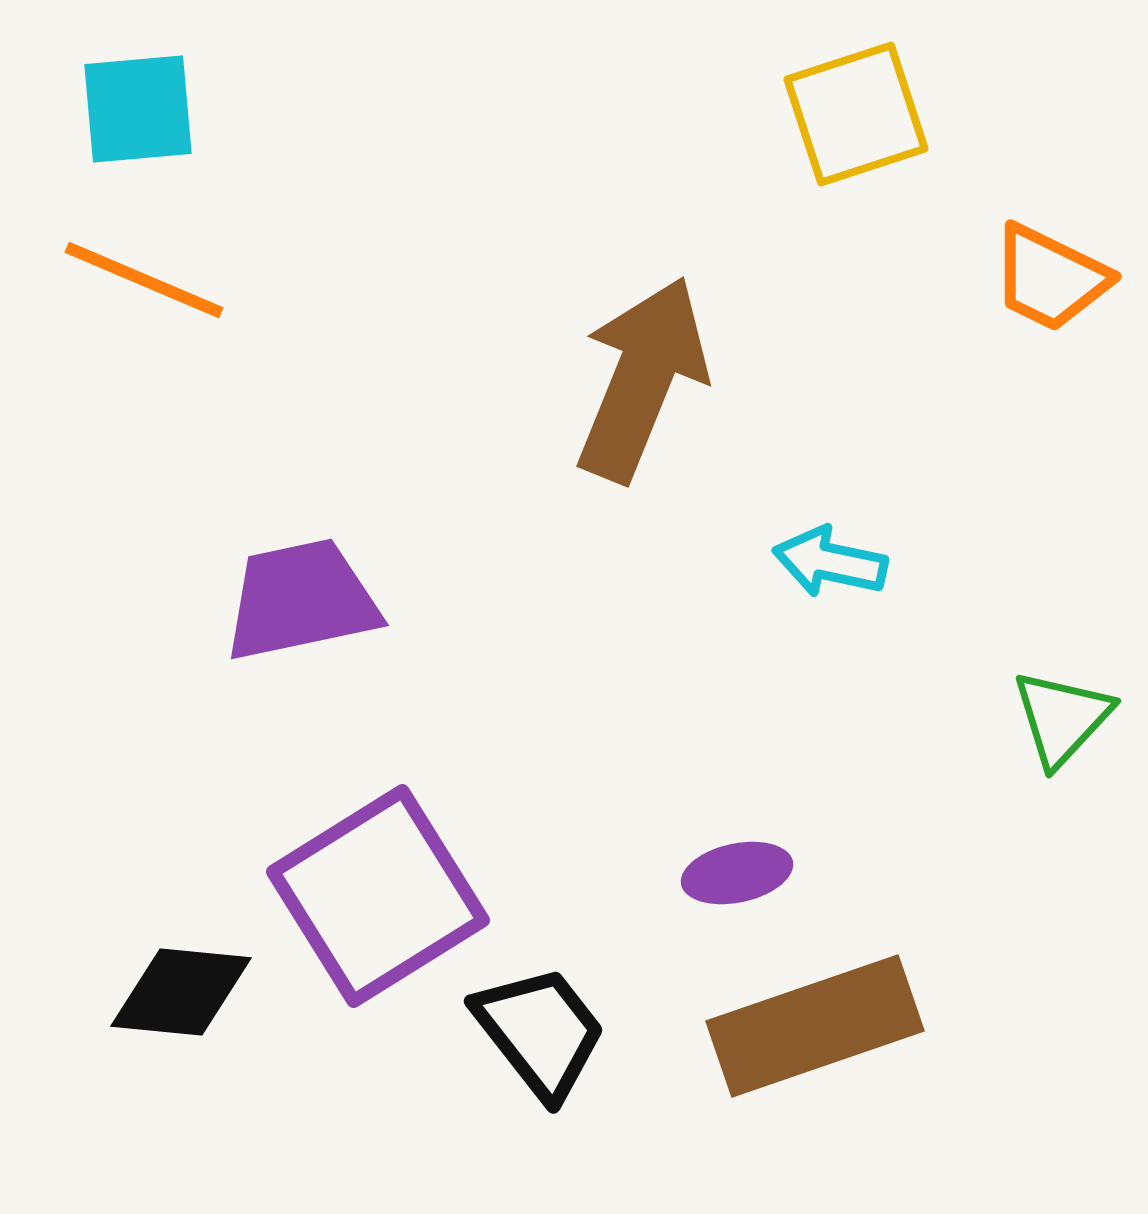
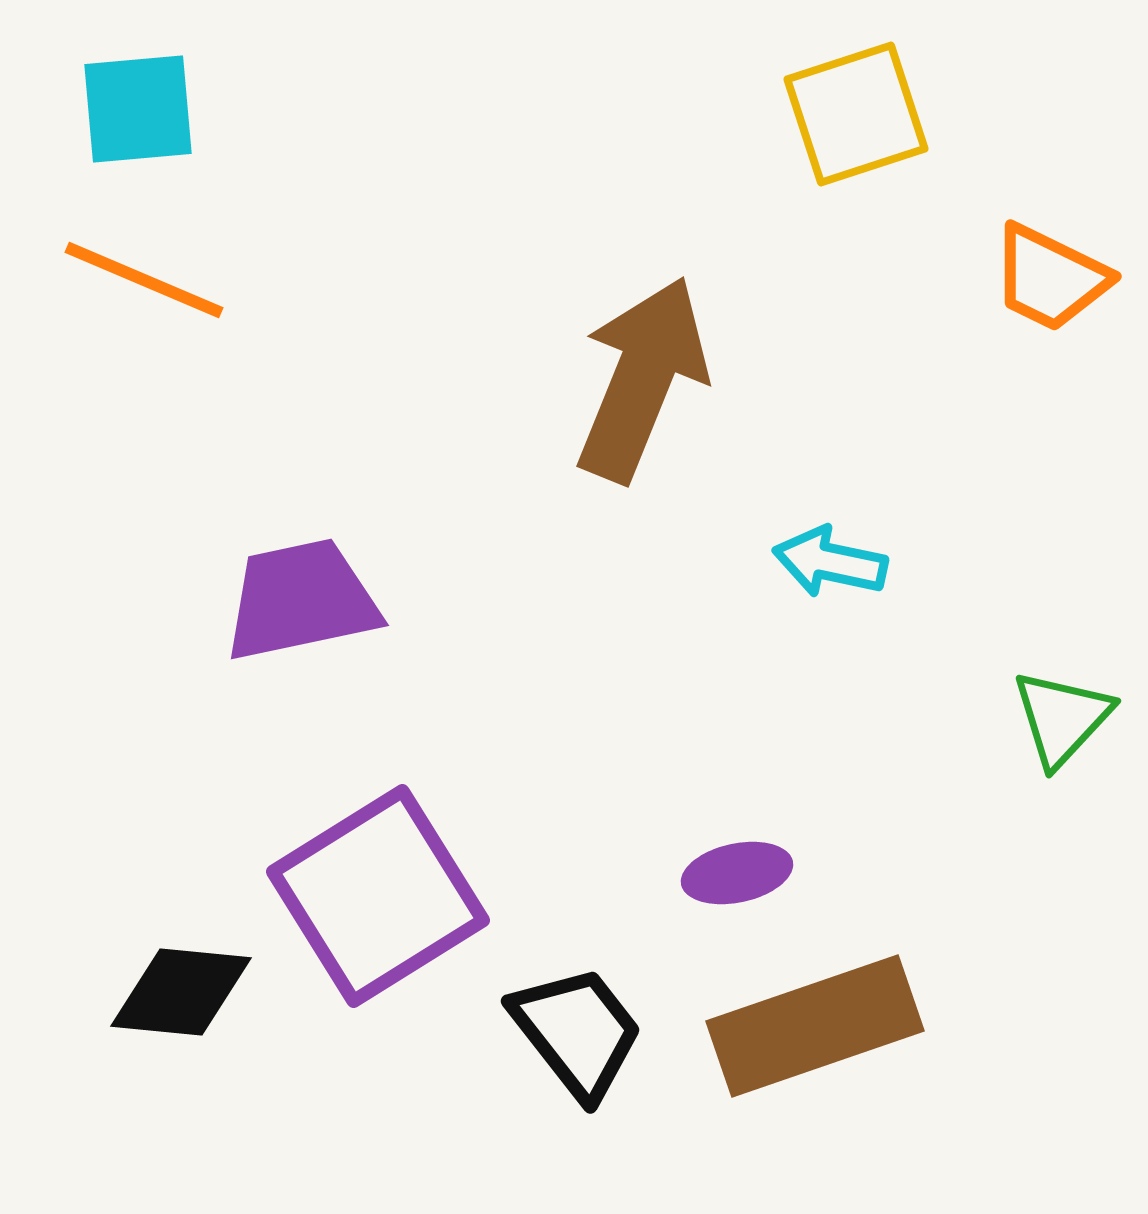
black trapezoid: moved 37 px right
